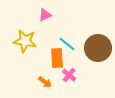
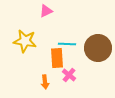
pink triangle: moved 1 px right, 4 px up
cyan line: rotated 36 degrees counterclockwise
orange arrow: rotated 48 degrees clockwise
